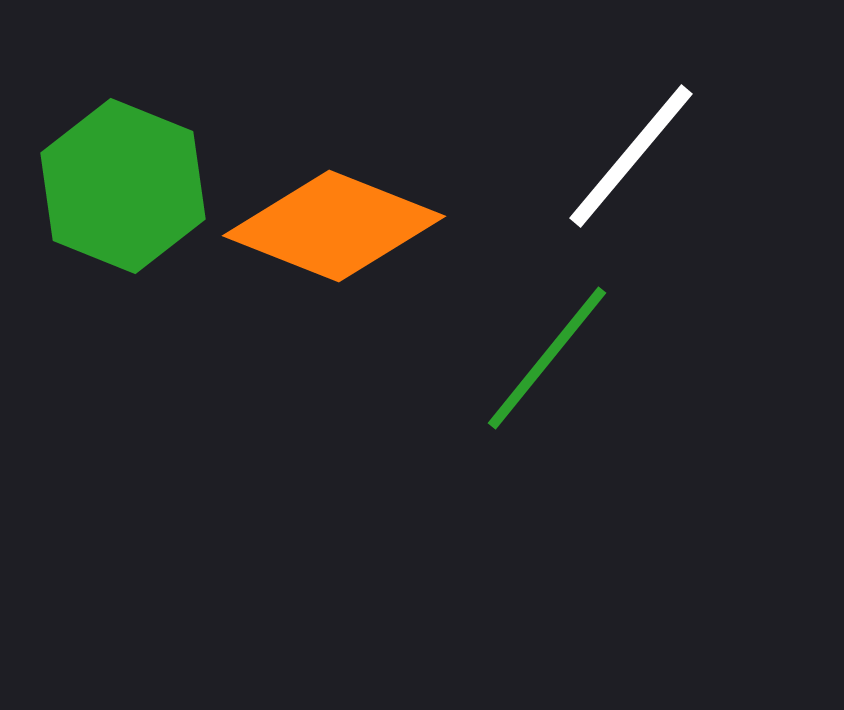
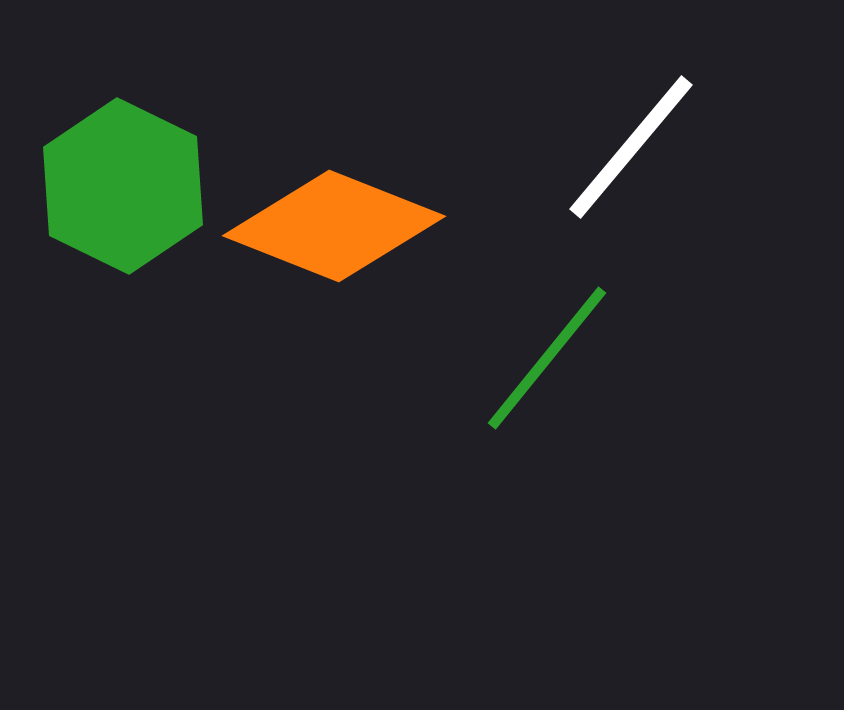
white line: moved 9 px up
green hexagon: rotated 4 degrees clockwise
